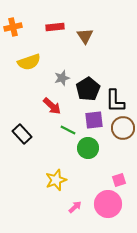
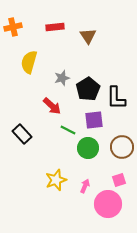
brown triangle: moved 3 px right
yellow semicircle: rotated 125 degrees clockwise
black L-shape: moved 1 px right, 3 px up
brown circle: moved 1 px left, 19 px down
pink arrow: moved 10 px right, 21 px up; rotated 24 degrees counterclockwise
